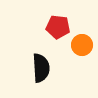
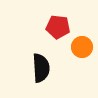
orange circle: moved 2 px down
